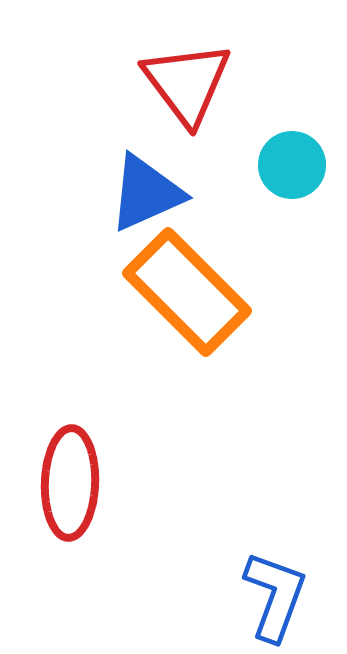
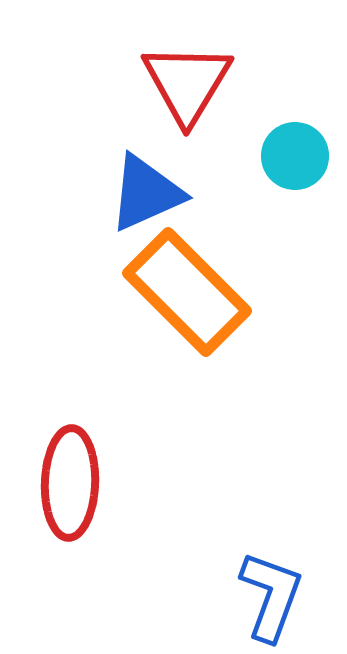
red triangle: rotated 8 degrees clockwise
cyan circle: moved 3 px right, 9 px up
blue L-shape: moved 4 px left
